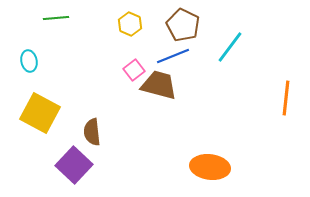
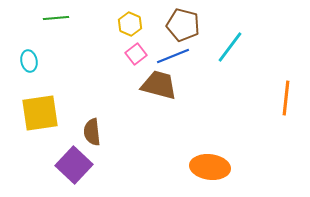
brown pentagon: rotated 12 degrees counterclockwise
pink square: moved 2 px right, 16 px up
yellow square: rotated 36 degrees counterclockwise
